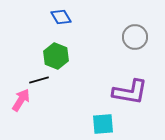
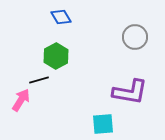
green hexagon: rotated 10 degrees clockwise
